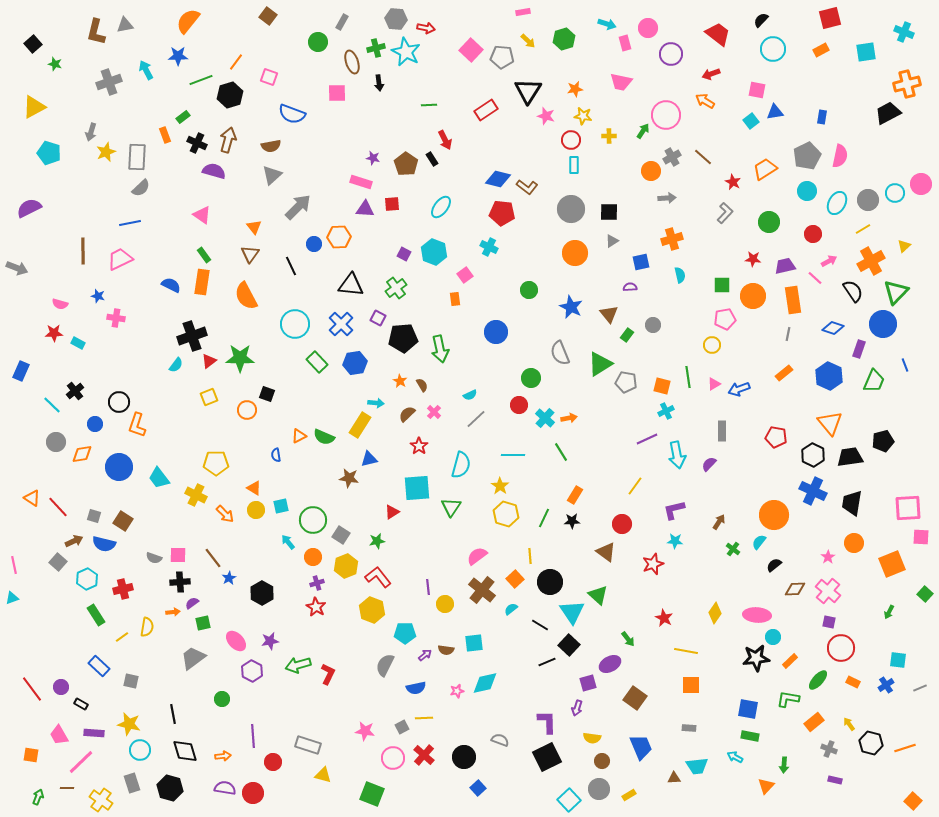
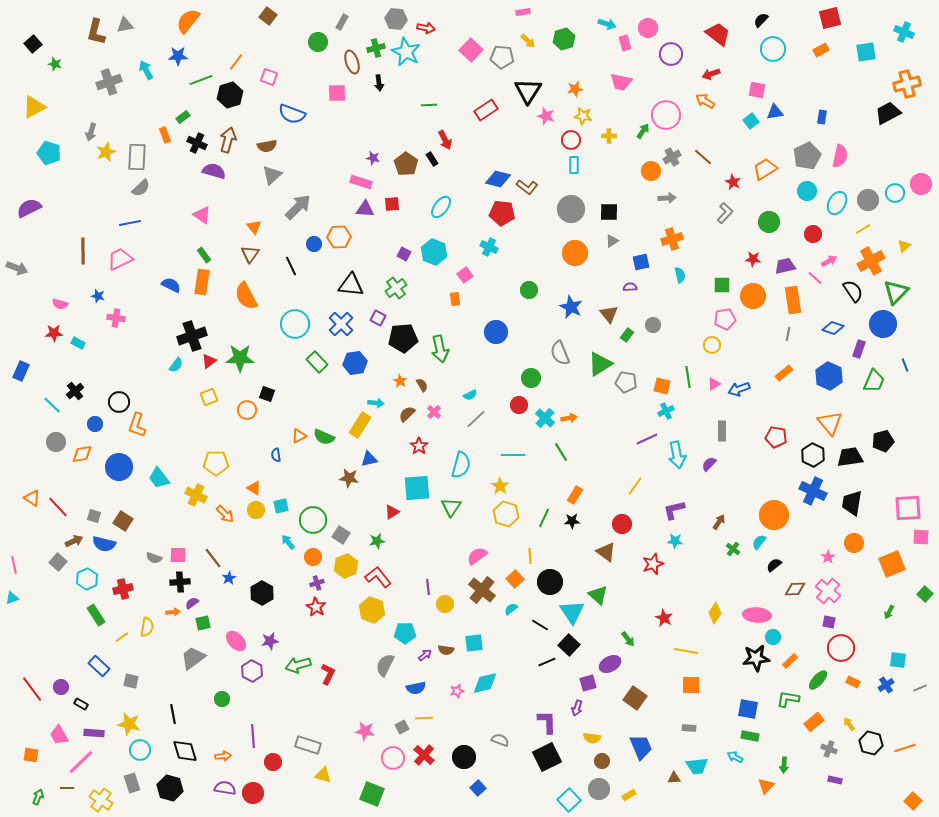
brown semicircle at (271, 146): moved 4 px left
